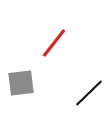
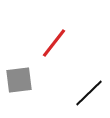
gray square: moved 2 px left, 3 px up
